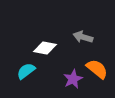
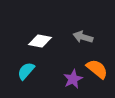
white diamond: moved 5 px left, 7 px up
cyan semicircle: rotated 12 degrees counterclockwise
